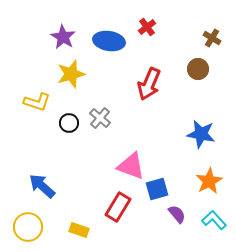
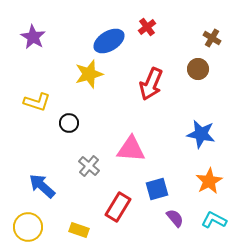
purple star: moved 30 px left
blue ellipse: rotated 40 degrees counterclockwise
yellow star: moved 18 px right
red arrow: moved 2 px right
gray cross: moved 11 px left, 48 px down
pink triangle: moved 17 px up; rotated 16 degrees counterclockwise
purple semicircle: moved 2 px left, 4 px down
cyan L-shape: rotated 20 degrees counterclockwise
